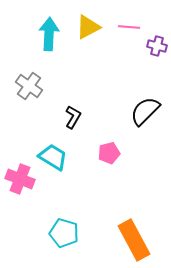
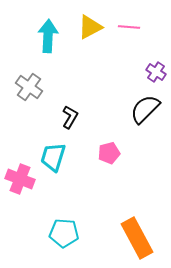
yellow triangle: moved 2 px right
cyan arrow: moved 1 px left, 2 px down
purple cross: moved 1 px left, 26 px down; rotated 18 degrees clockwise
gray cross: moved 1 px down
black semicircle: moved 2 px up
black L-shape: moved 3 px left
cyan trapezoid: rotated 104 degrees counterclockwise
cyan pentagon: rotated 12 degrees counterclockwise
orange rectangle: moved 3 px right, 2 px up
